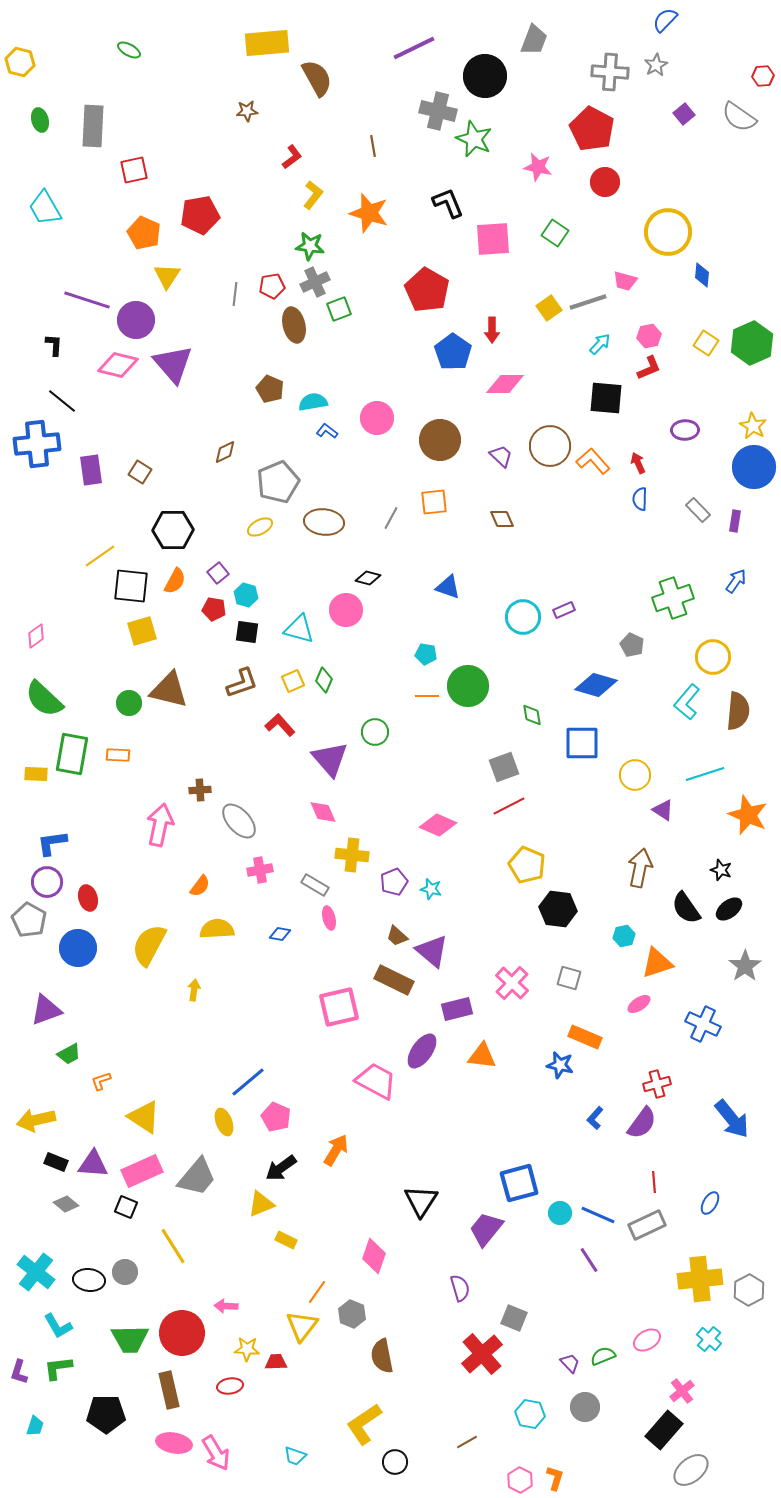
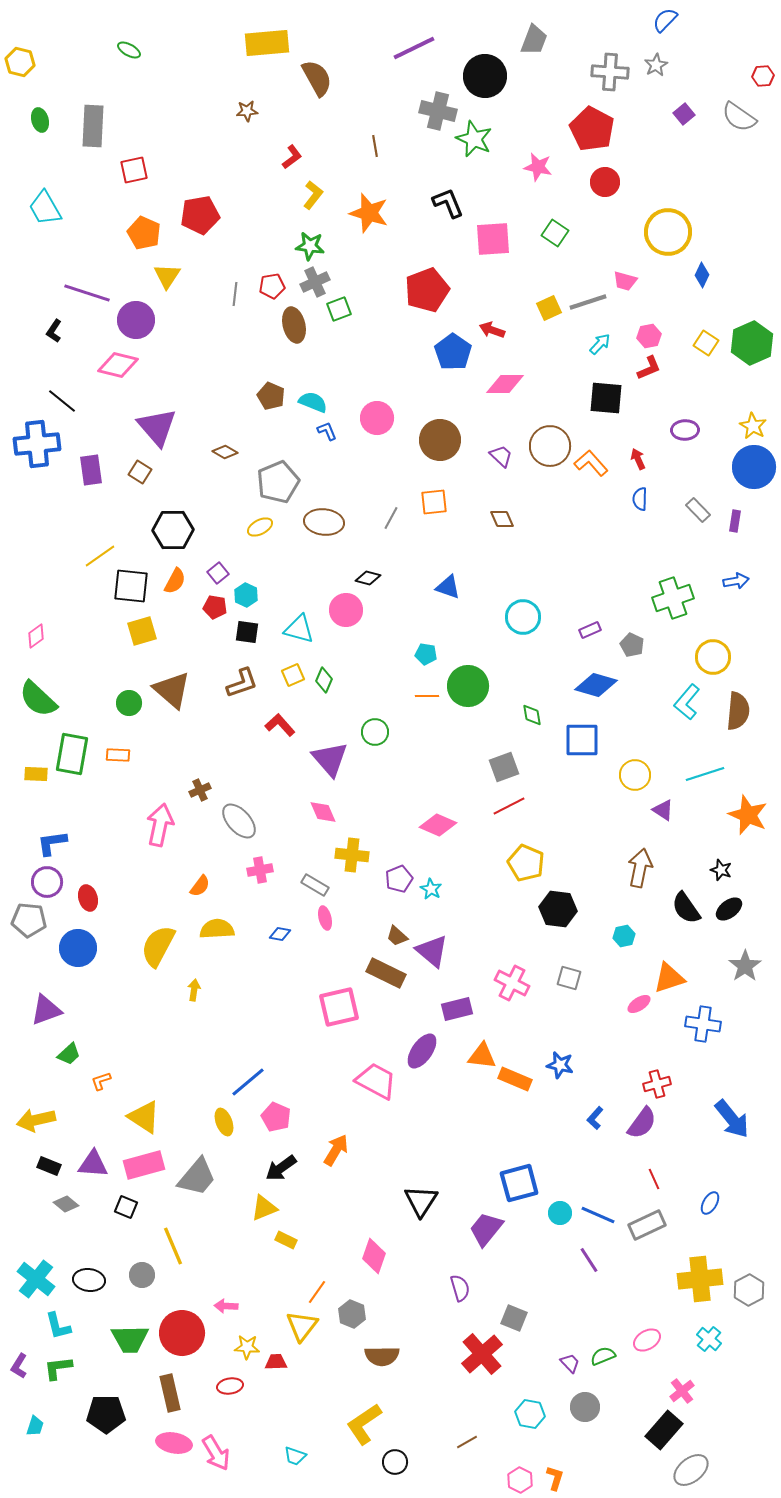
brown line at (373, 146): moved 2 px right
blue diamond at (702, 275): rotated 20 degrees clockwise
red pentagon at (427, 290): rotated 21 degrees clockwise
purple line at (87, 300): moved 7 px up
yellow square at (549, 308): rotated 10 degrees clockwise
red arrow at (492, 330): rotated 110 degrees clockwise
black L-shape at (54, 345): moved 14 px up; rotated 150 degrees counterclockwise
purple triangle at (173, 364): moved 16 px left, 63 px down
brown pentagon at (270, 389): moved 1 px right, 7 px down
cyan semicircle at (313, 402): rotated 32 degrees clockwise
blue L-shape at (327, 431): rotated 30 degrees clockwise
brown diamond at (225, 452): rotated 55 degrees clockwise
orange L-shape at (593, 461): moved 2 px left, 2 px down
red arrow at (638, 463): moved 4 px up
blue arrow at (736, 581): rotated 45 degrees clockwise
cyan hexagon at (246, 595): rotated 10 degrees clockwise
red pentagon at (214, 609): moved 1 px right, 2 px up
purple rectangle at (564, 610): moved 26 px right, 20 px down
yellow square at (293, 681): moved 6 px up
brown triangle at (169, 690): moved 3 px right; rotated 27 degrees clockwise
green semicircle at (44, 699): moved 6 px left
blue square at (582, 743): moved 3 px up
brown cross at (200, 790): rotated 20 degrees counterclockwise
yellow pentagon at (527, 865): moved 1 px left, 2 px up
purple pentagon at (394, 882): moved 5 px right, 3 px up
cyan star at (431, 889): rotated 15 degrees clockwise
pink ellipse at (329, 918): moved 4 px left
gray pentagon at (29, 920): rotated 24 degrees counterclockwise
yellow semicircle at (149, 945): moved 9 px right, 1 px down
orange triangle at (657, 963): moved 12 px right, 15 px down
brown rectangle at (394, 980): moved 8 px left, 7 px up
pink cross at (512, 983): rotated 16 degrees counterclockwise
blue cross at (703, 1024): rotated 16 degrees counterclockwise
orange rectangle at (585, 1037): moved 70 px left, 42 px down
green trapezoid at (69, 1054): rotated 15 degrees counterclockwise
black rectangle at (56, 1162): moved 7 px left, 4 px down
pink rectangle at (142, 1171): moved 2 px right, 6 px up; rotated 9 degrees clockwise
red line at (654, 1182): moved 3 px up; rotated 20 degrees counterclockwise
yellow triangle at (261, 1204): moved 3 px right, 4 px down
yellow line at (173, 1246): rotated 9 degrees clockwise
cyan cross at (36, 1272): moved 7 px down
gray circle at (125, 1272): moved 17 px right, 3 px down
cyan L-shape at (58, 1326): rotated 16 degrees clockwise
yellow star at (247, 1349): moved 2 px up
brown semicircle at (382, 1356): rotated 80 degrees counterclockwise
purple L-shape at (19, 1372): moved 6 px up; rotated 15 degrees clockwise
brown rectangle at (169, 1390): moved 1 px right, 3 px down
